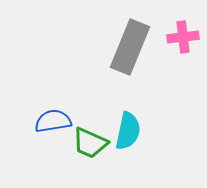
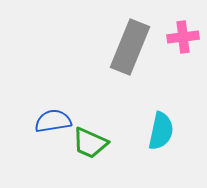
cyan semicircle: moved 33 px right
